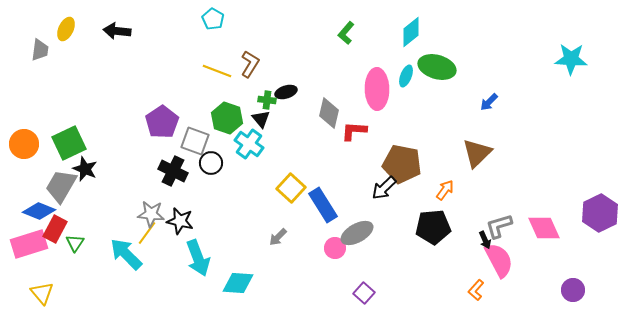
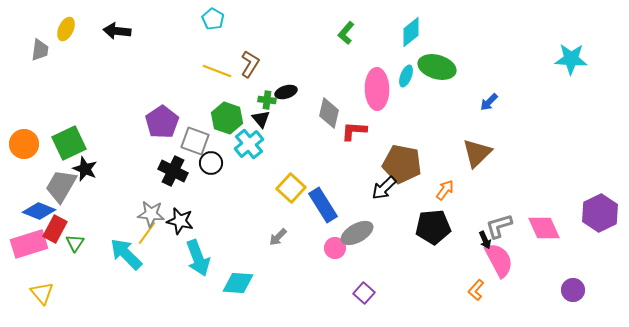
cyan cross at (249, 144): rotated 16 degrees clockwise
